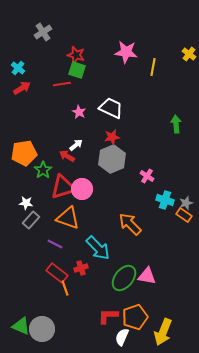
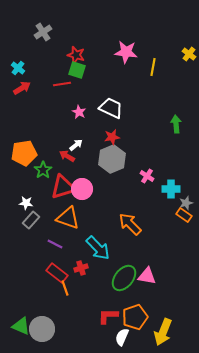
cyan cross at (165, 200): moved 6 px right, 11 px up; rotated 18 degrees counterclockwise
